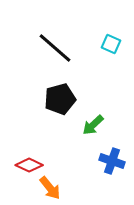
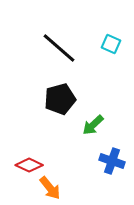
black line: moved 4 px right
